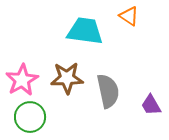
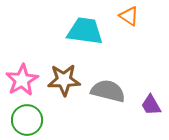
brown star: moved 3 px left, 2 px down
gray semicircle: rotated 64 degrees counterclockwise
green circle: moved 3 px left, 3 px down
